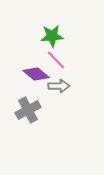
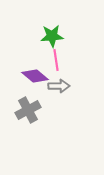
pink line: rotated 35 degrees clockwise
purple diamond: moved 1 px left, 2 px down
